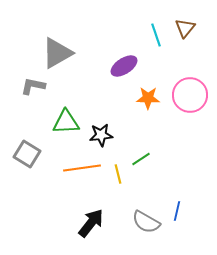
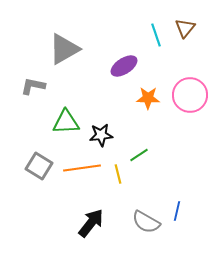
gray triangle: moved 7 px right, 4 px up
gray square: moved 12 px right, 12 px down
green line: moved 2 px left, 4 px up
